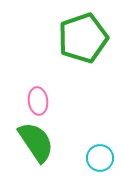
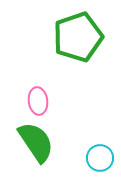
green pentagon: moved 5 px left, 1 px up
